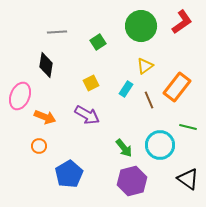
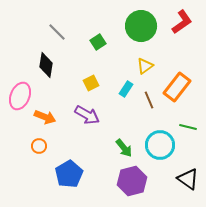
gray line: rotated 48 degrees clockwise
